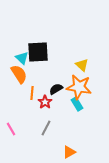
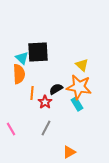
orange semicircle: rotated 30 degrees clockwise
